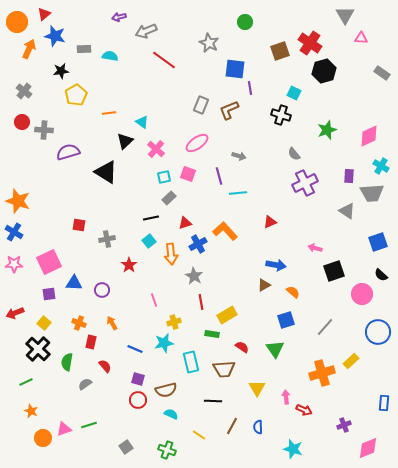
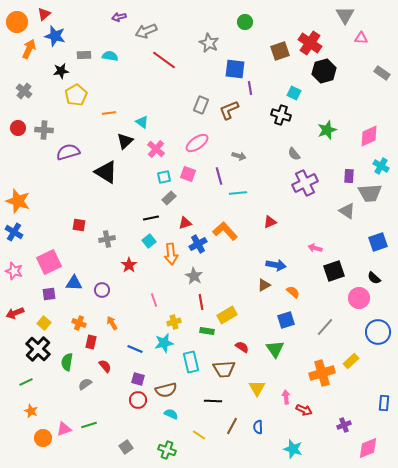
gray rectangle at (84, 49): moved 6 px down
red circle at (22, 122): moved 4 px left, 6 px down
gray trapezoid at (372, 193): moved 2 px left
pink star at (14, 264): moved 7 px down; rotated 18 degrees clockwise
black semicircle at (381, 275): moved 7 px left, 3 px down
pink circle at (362, 294): moved 3 px left, 4 px down
green rectangle at (212, 334): moved 5 px left, 3 px up
